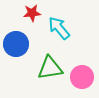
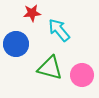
cyan arrow: moved 2 px down
green triangle: rotated 24 degrees clockwise
pink circle: moved 2 px up
